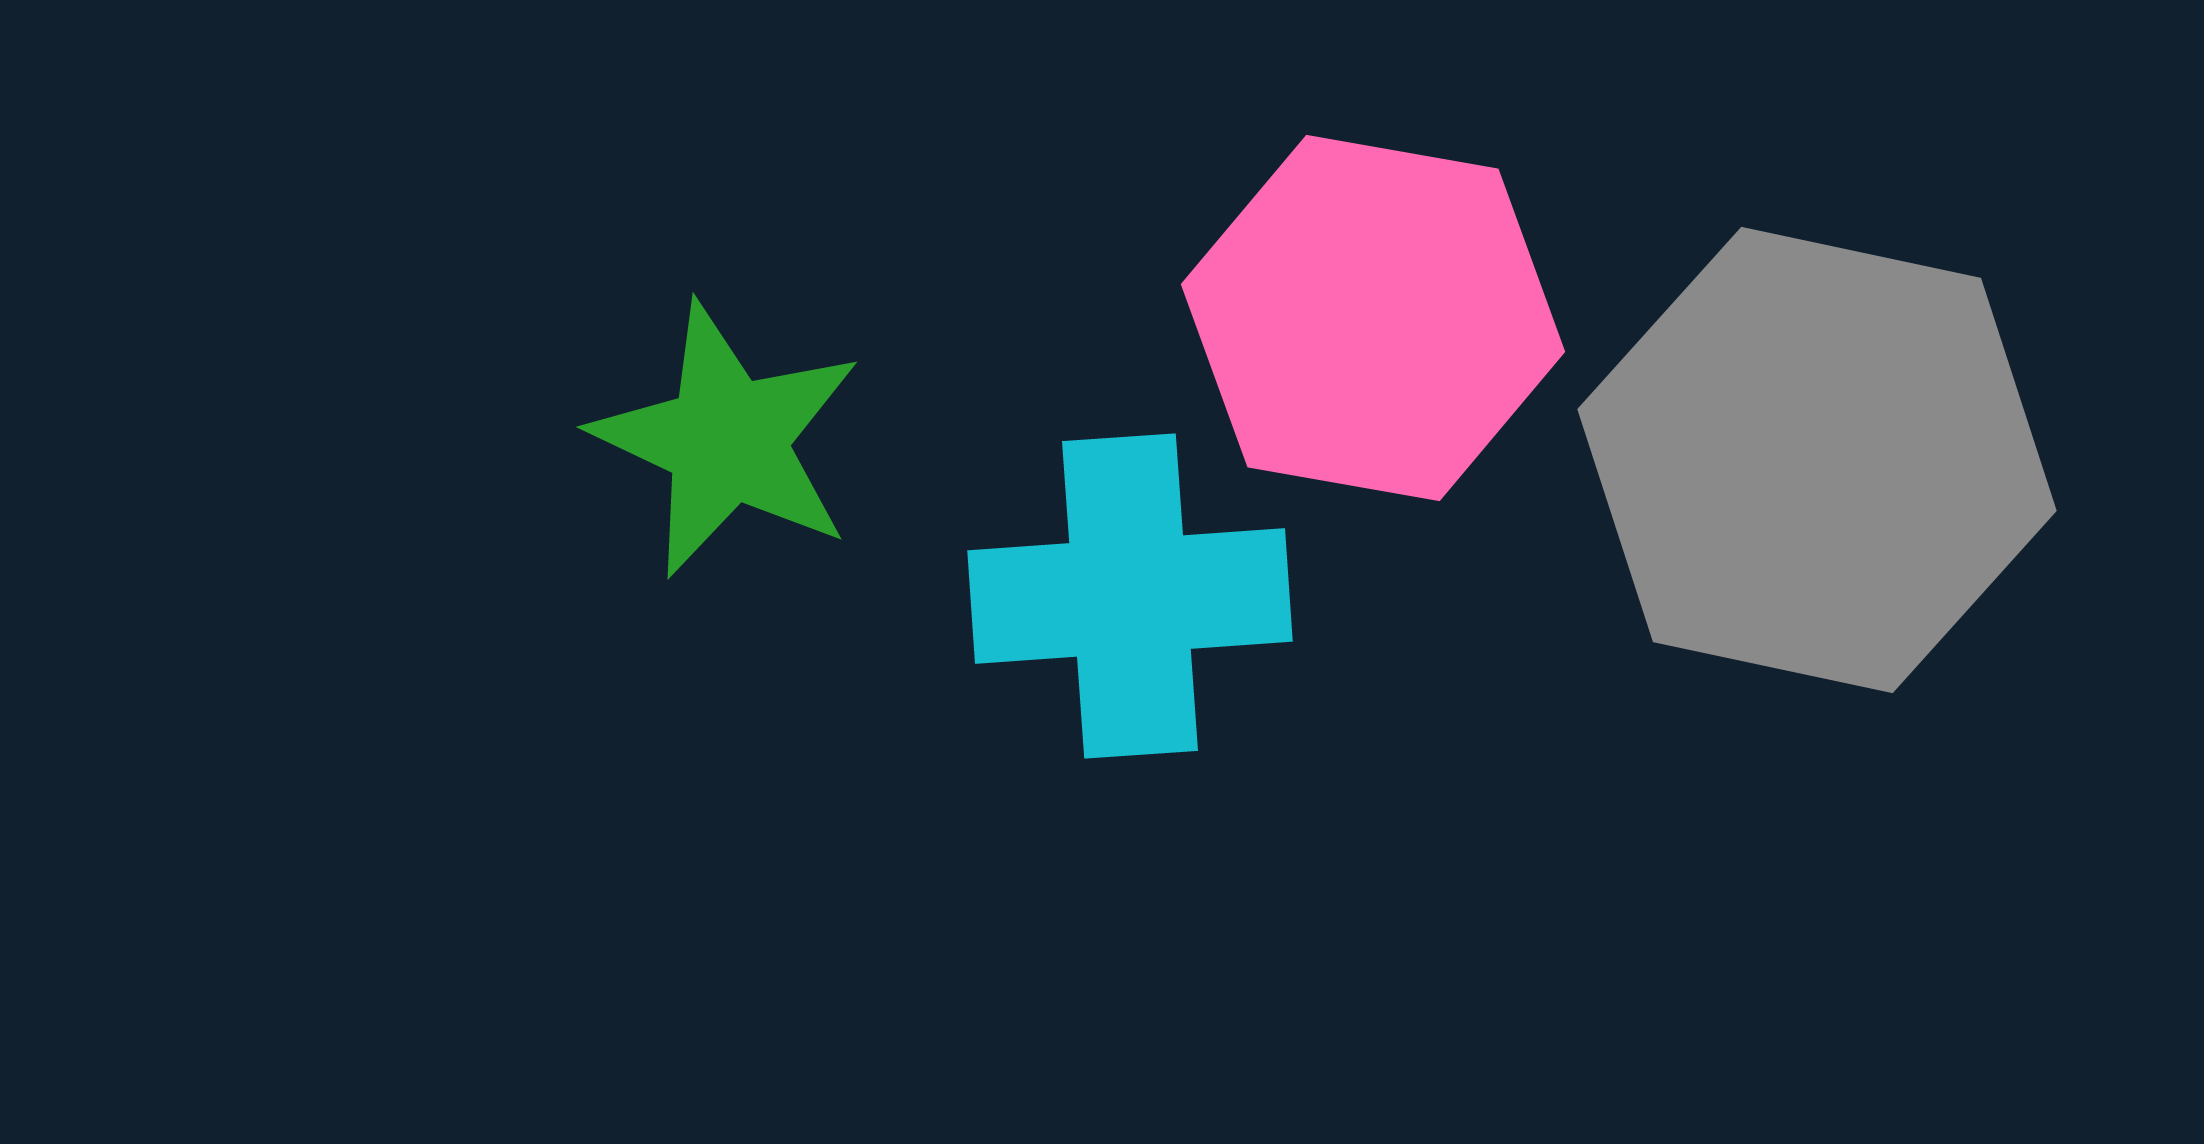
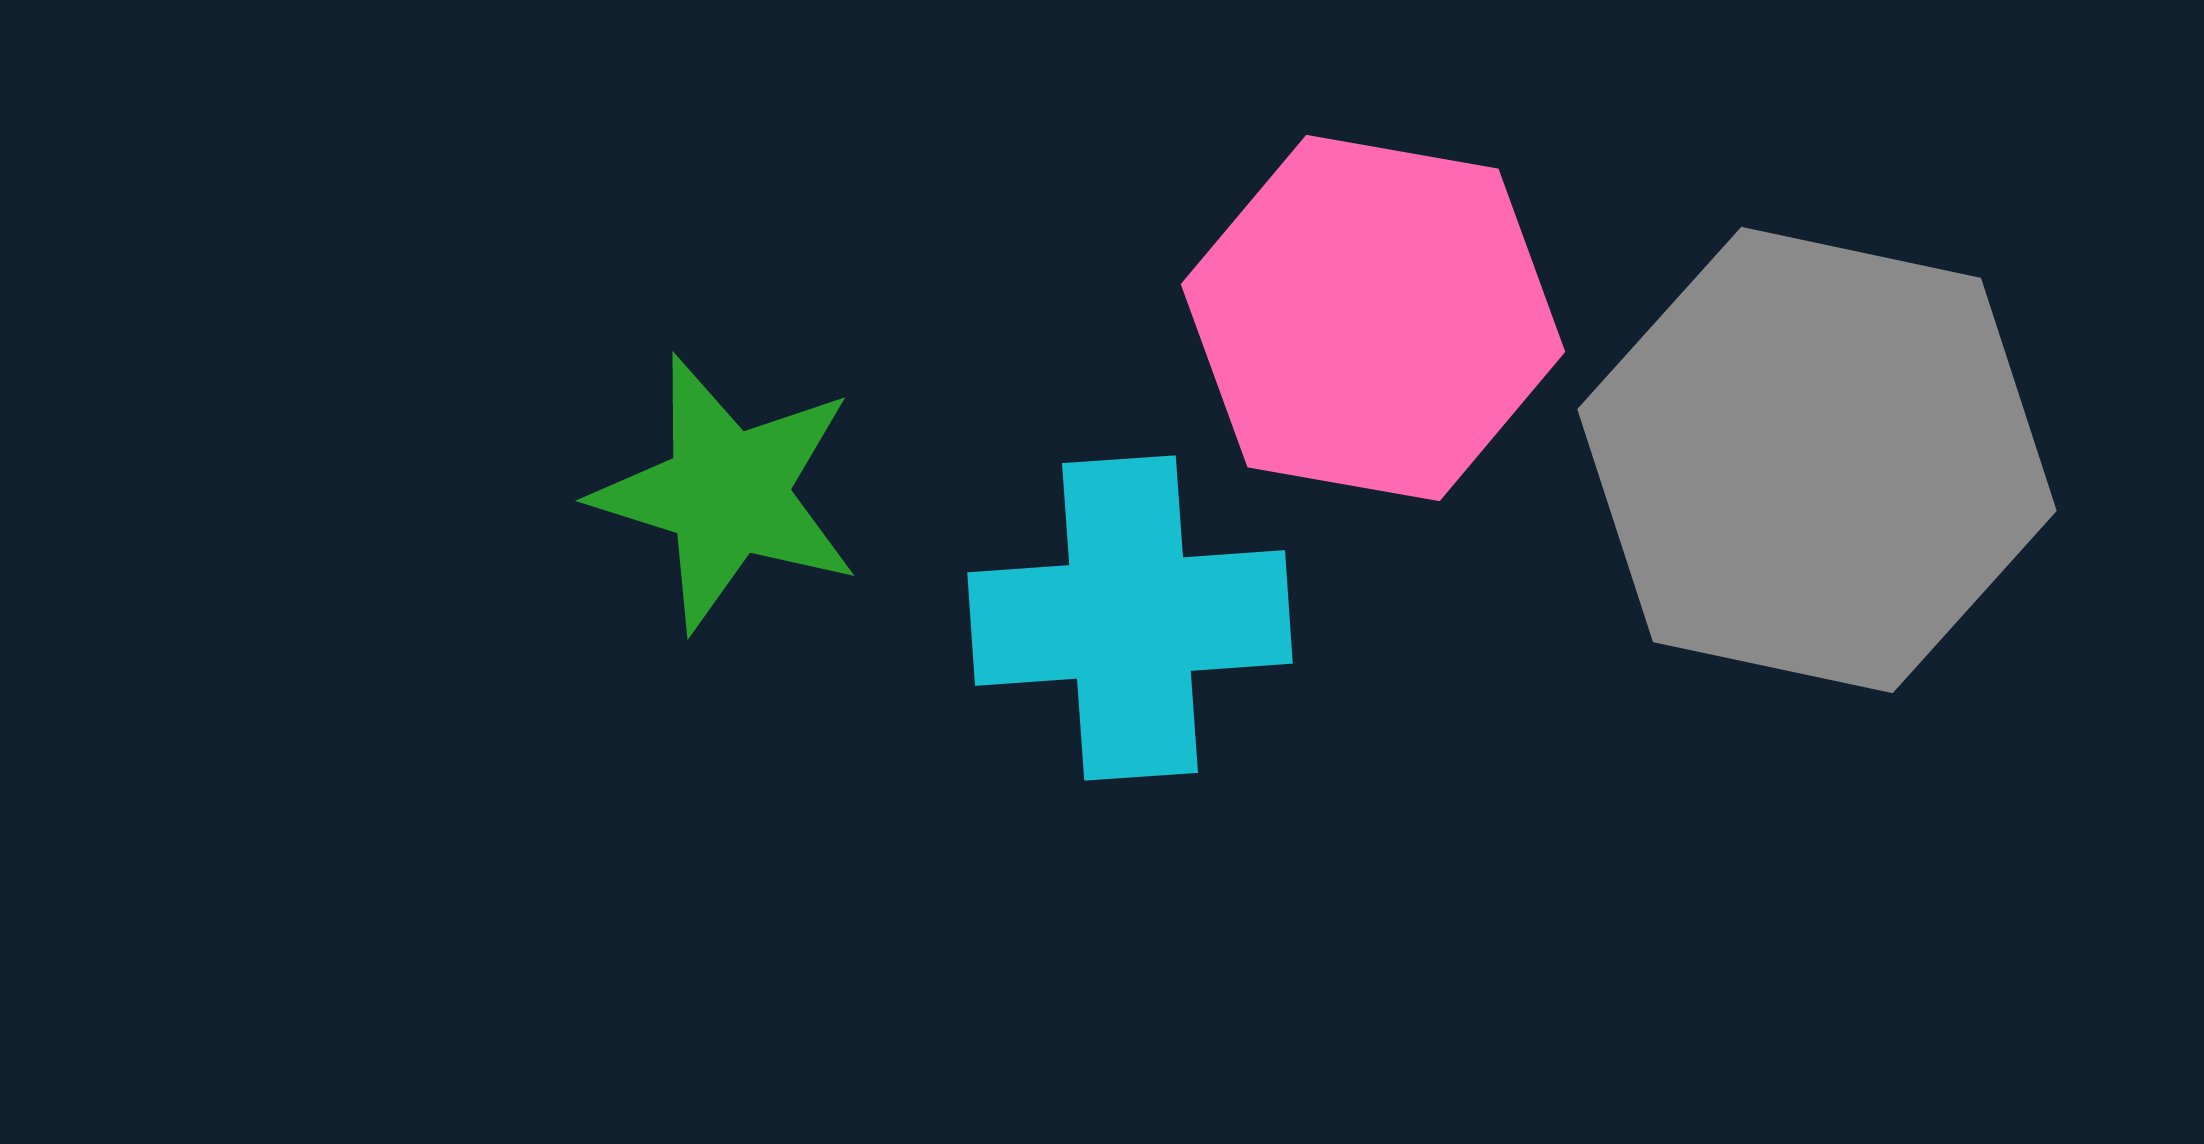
green star: moved 53 px down; rotated 8 degrees counterclockwise
cyan cross: moved 22 px down
